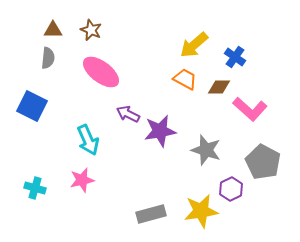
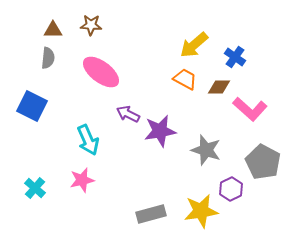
brown star: moved 5 px up; rotated 20 degrees counterclockwise
cyan cross: rotated 25 degrees clockwise
